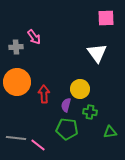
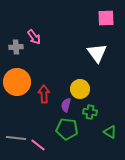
green triangle: rotated 40 degrees clockwise
